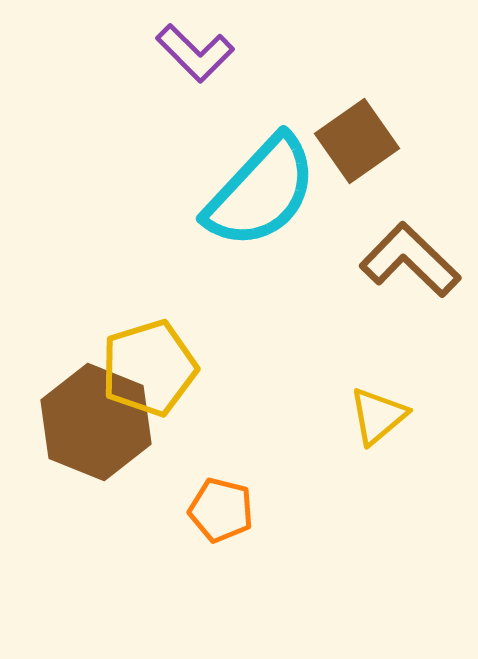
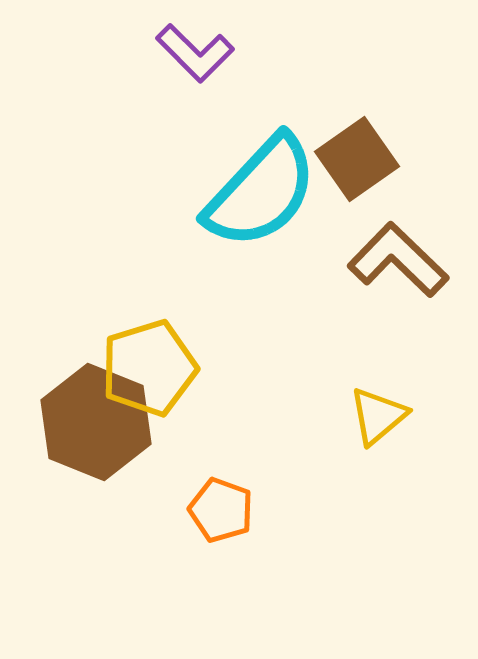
brown square: moved 18 px down
brown L-shape: moved 12 px left
orange pentagon: rotated 6 degrees clockwise
